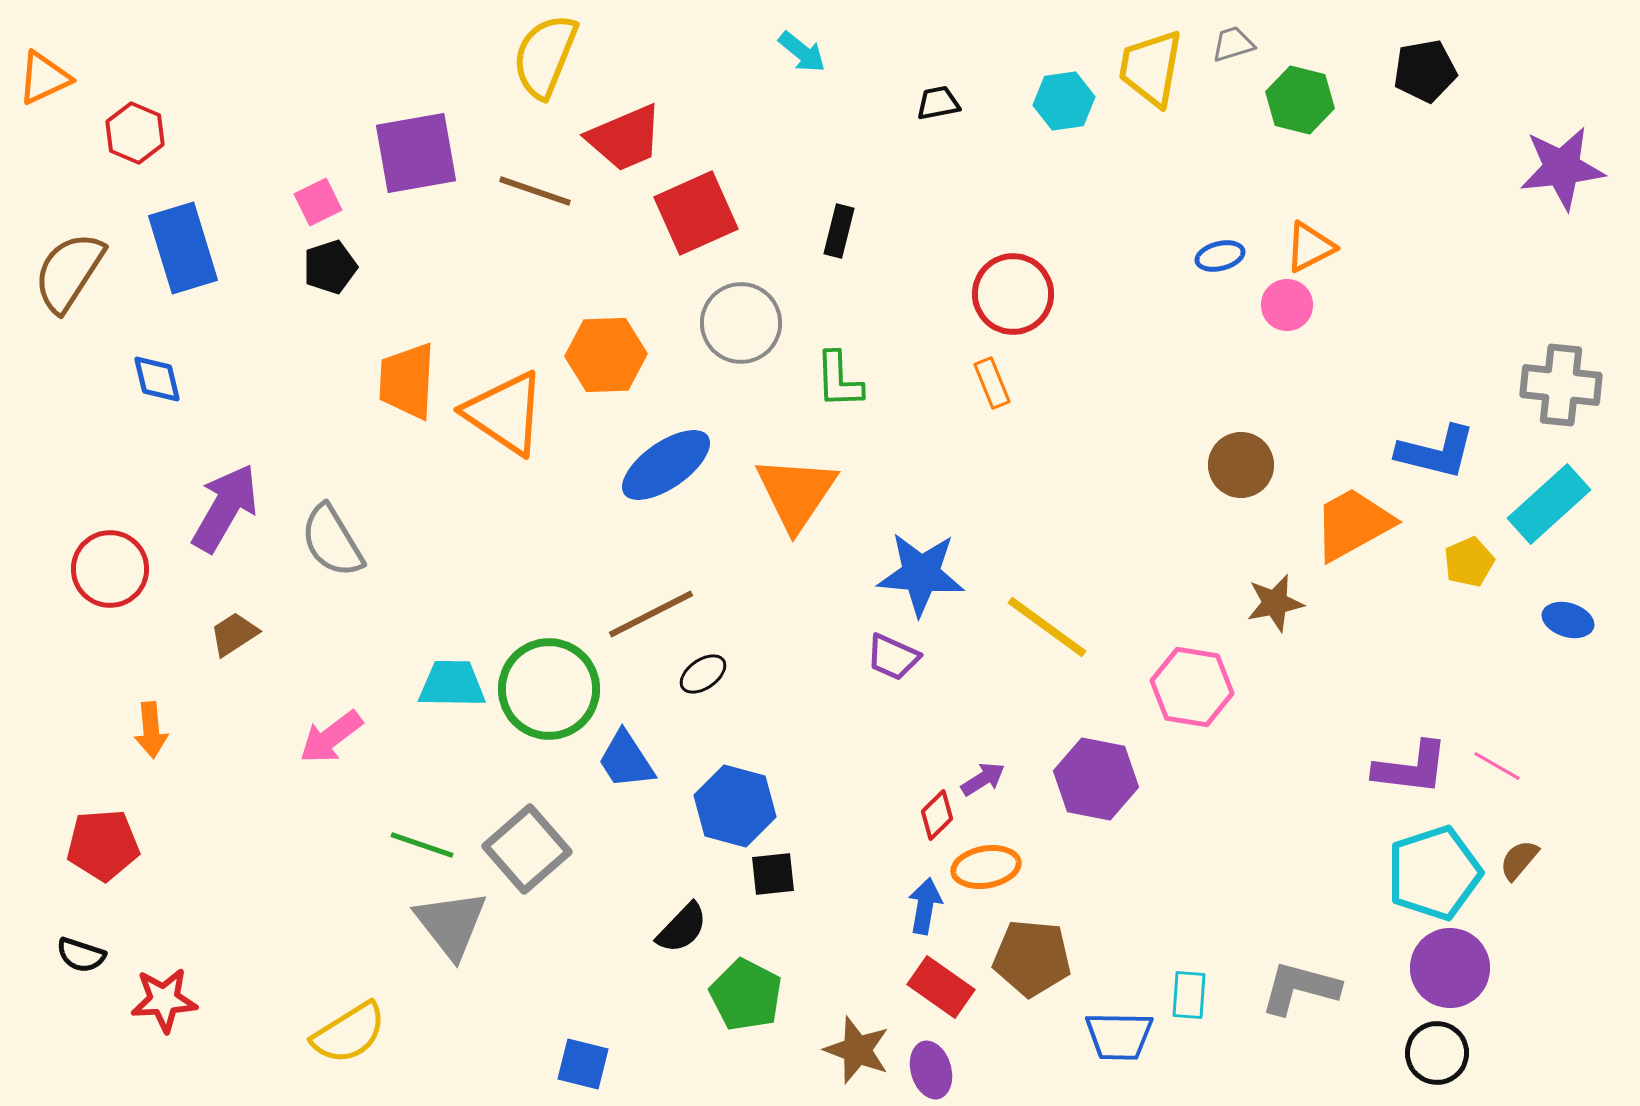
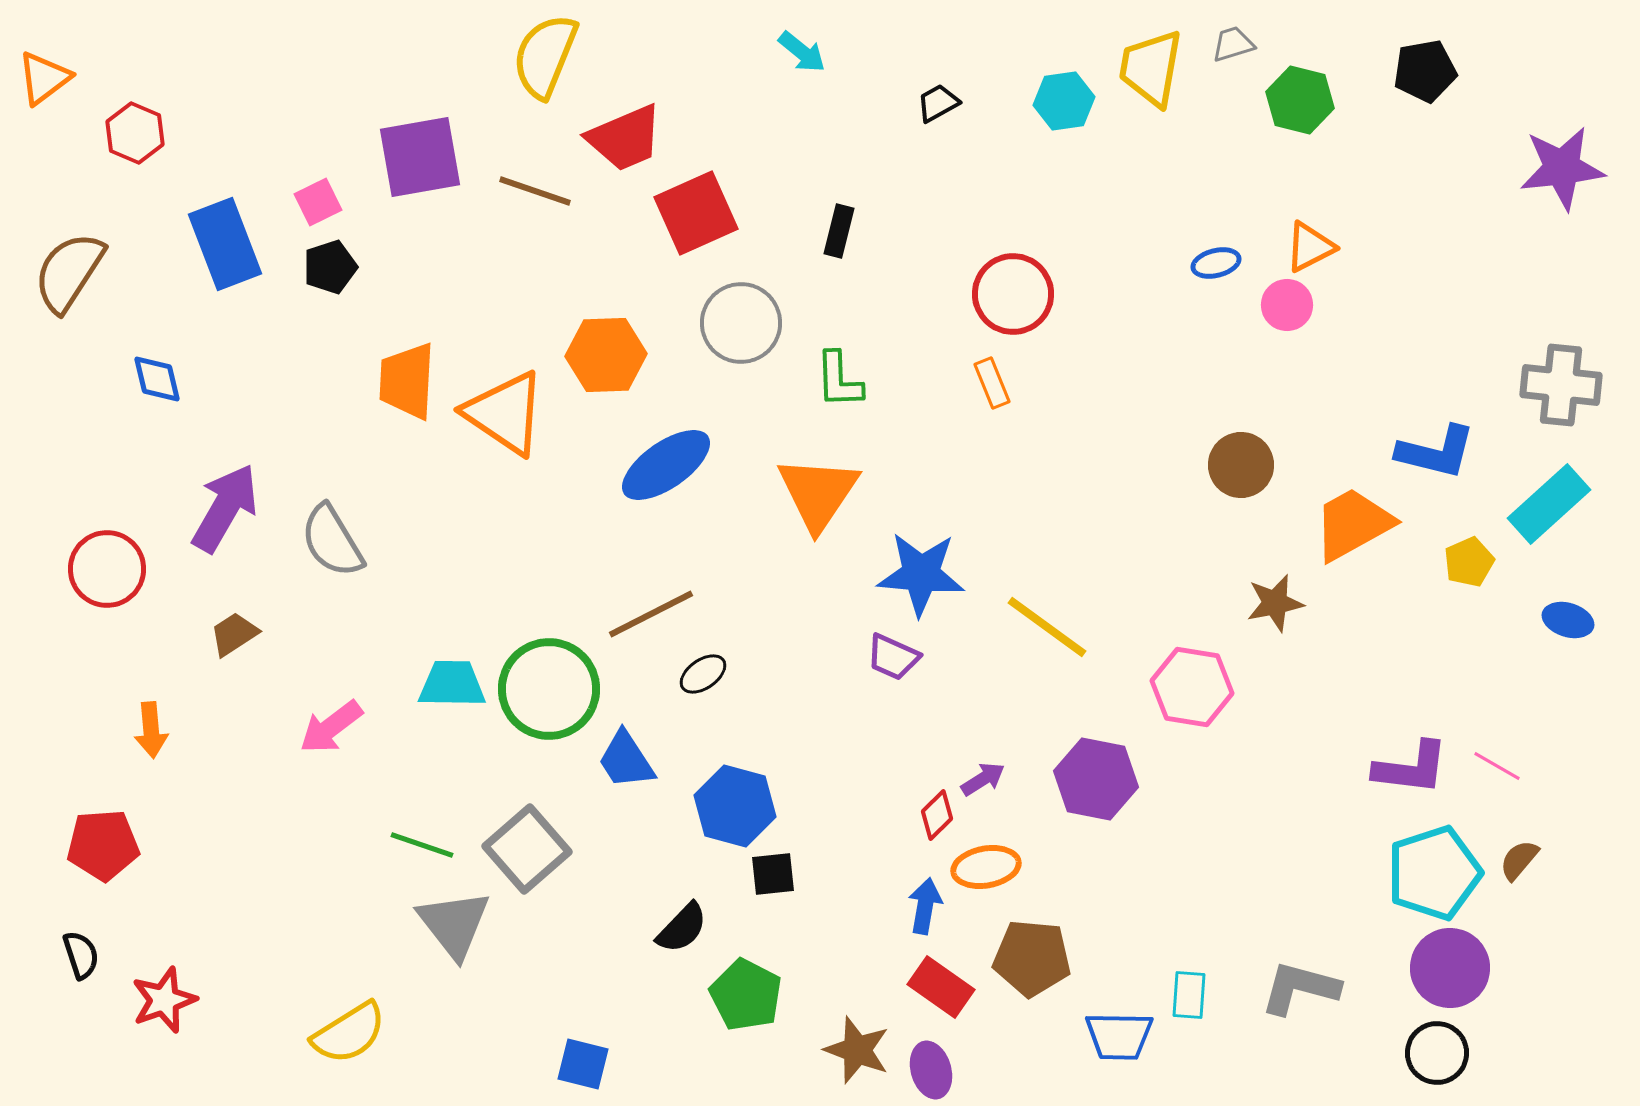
orange triangle at (44, 78): rotated 12 degrees counterclockwise
black trapezoid at (938, 103): rotated 18 degrees counterclockwise
purple square at (416, 153): moved 4 px right, 4 px down
blue rectangle at (183, 248): moved 42 px right, 4 px up; rotated 4 degrees counterclockwise
blue ellipse at (1220, 256): moved 4 px left, 7 px down
orange triangle at (796, 493): moved 22 px right
red circle at (110, 569): moved 3 px left
pink arrow at (331, 737): moved 10 px up
gray triangle at (451, 924): moved 3 px right
black semicircle at (81, 955): rotated 126 degrees counterclockwise
red star at (164, 1000): rotated 16 degrees counterclockwise
